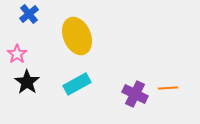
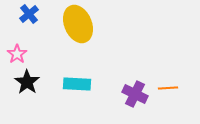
yellow ellipse: moved 1 px right, 12 px up
cyan rectangle: rotated 32 degrees clockwise
